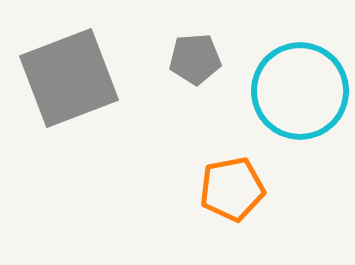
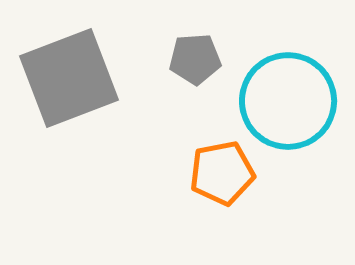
cyan circle: moved 12 px left, 10 px down
orange pentagon: moved 10 px left, 16 px up
